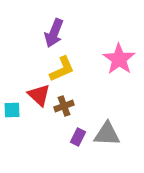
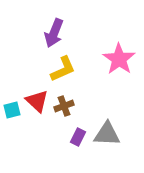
yellow L-shape: moved 1 px right
red triangle: moved 2 px left, 6 px down
cyan square: rotated 12 degrees counterclockwise
